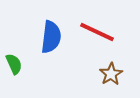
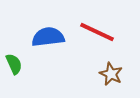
blue semicircle: moved 3 px left; rotated 104 degrees counterclockwise
brown star: rotated 15 degrees counterclockwise
